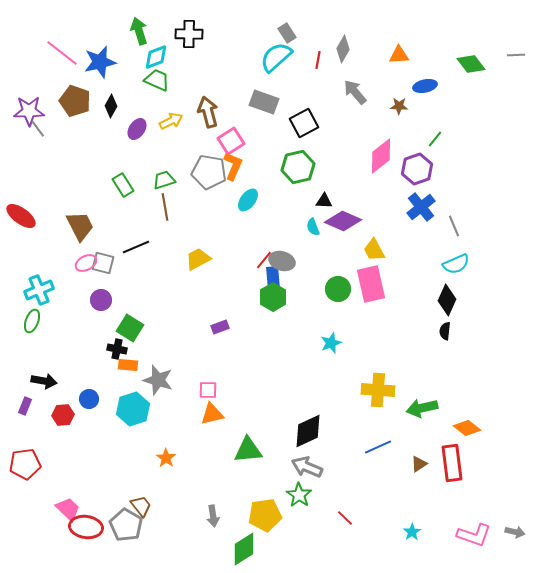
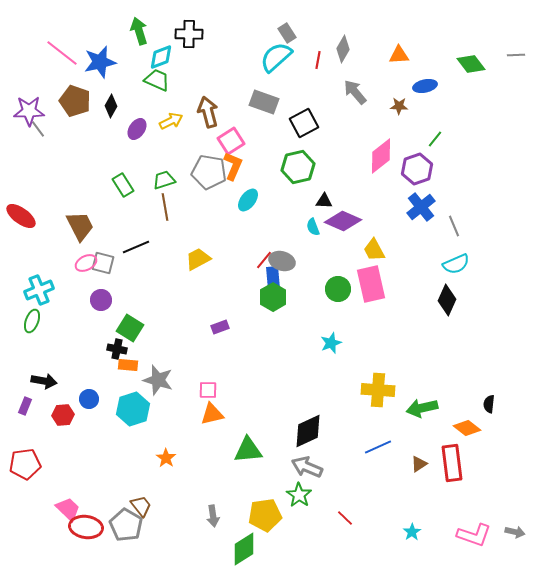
cyan diamond at (156, 57): moved 5 px right
black semicircle at (445, 331): moved 44 px right, 73 px down
